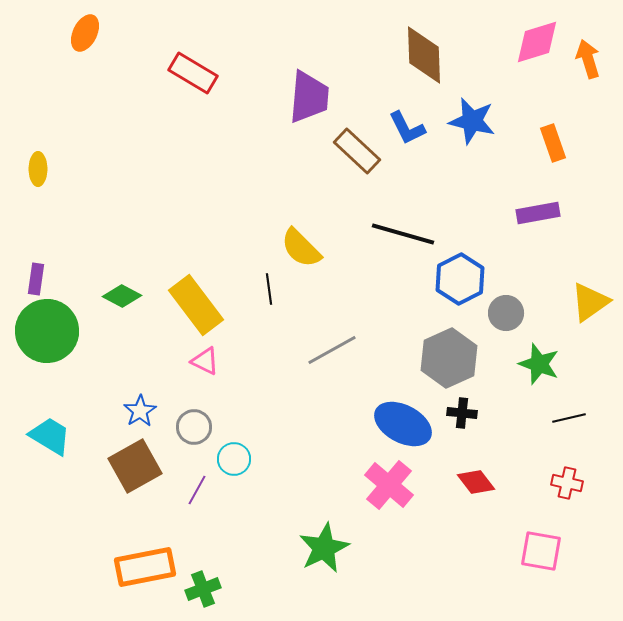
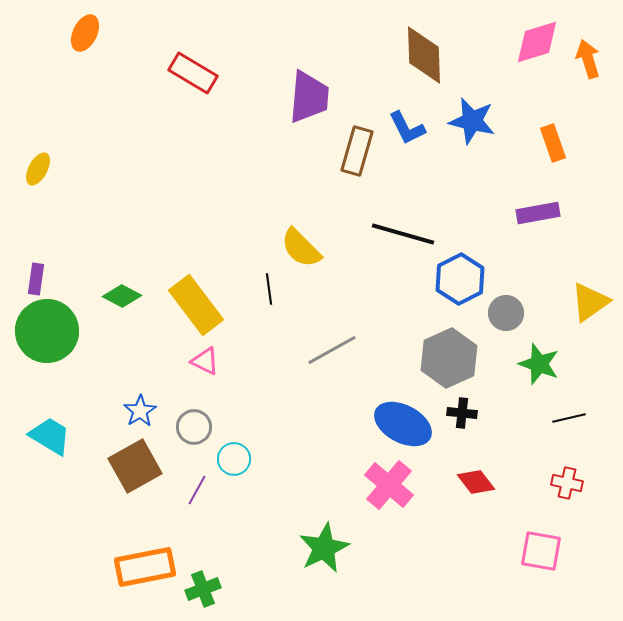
brown rectangle at (357, 151): rotated 63 degrees clockwise
yellow ellipse at (38, 169): rotated 28 degrees clockwise
